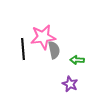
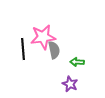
green arrow: moved 2 px down
